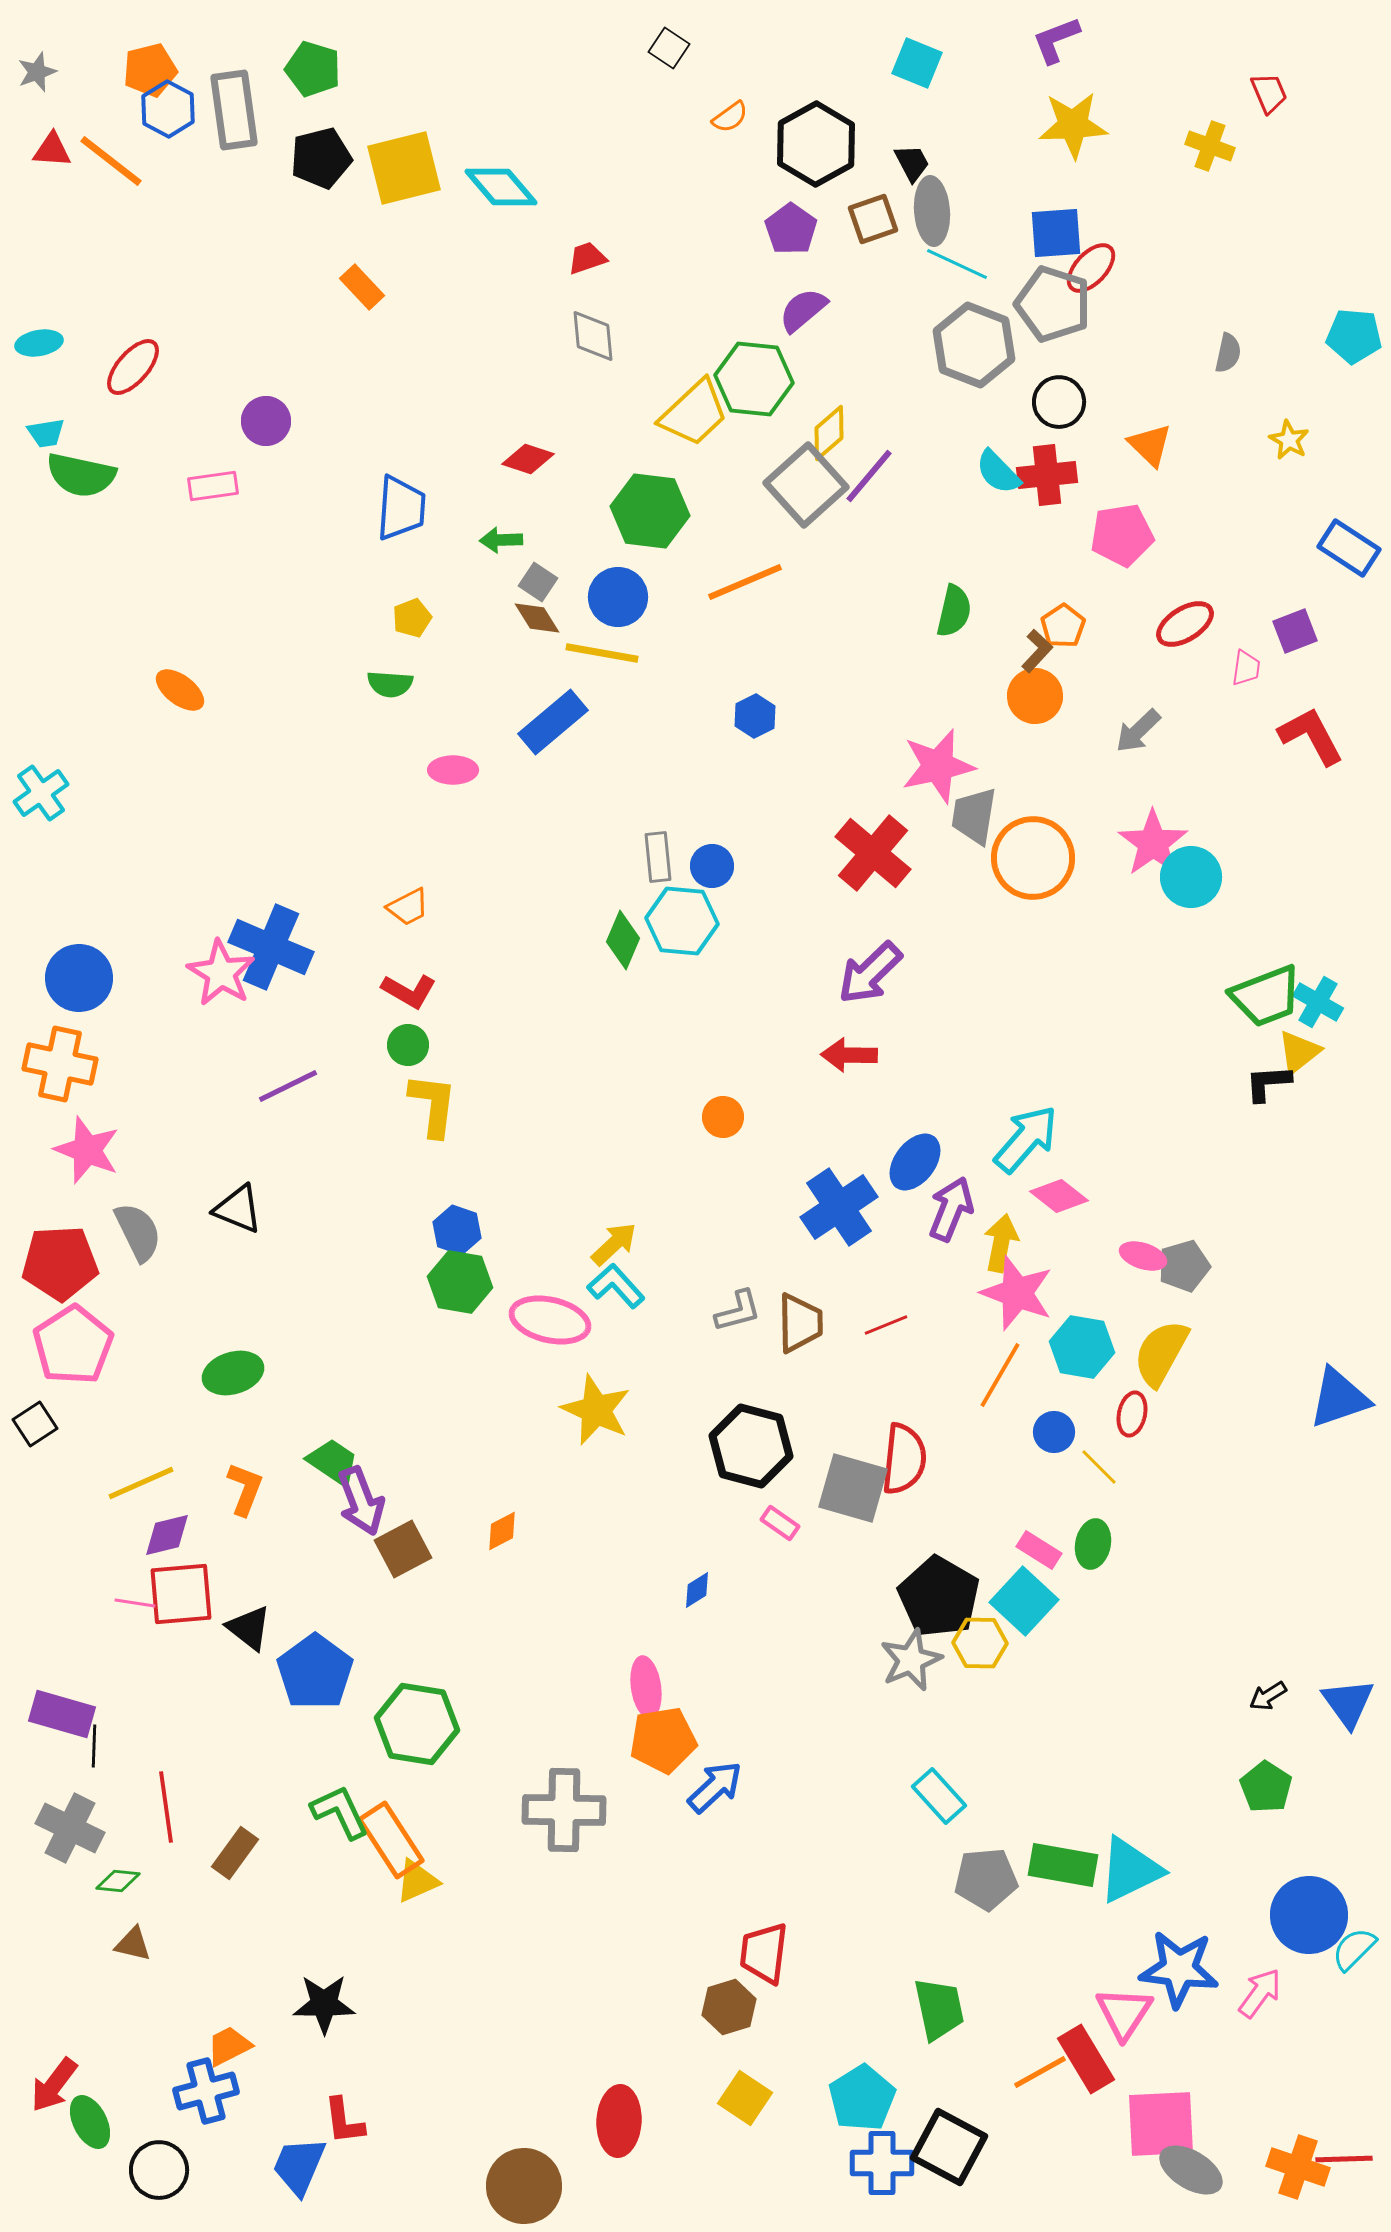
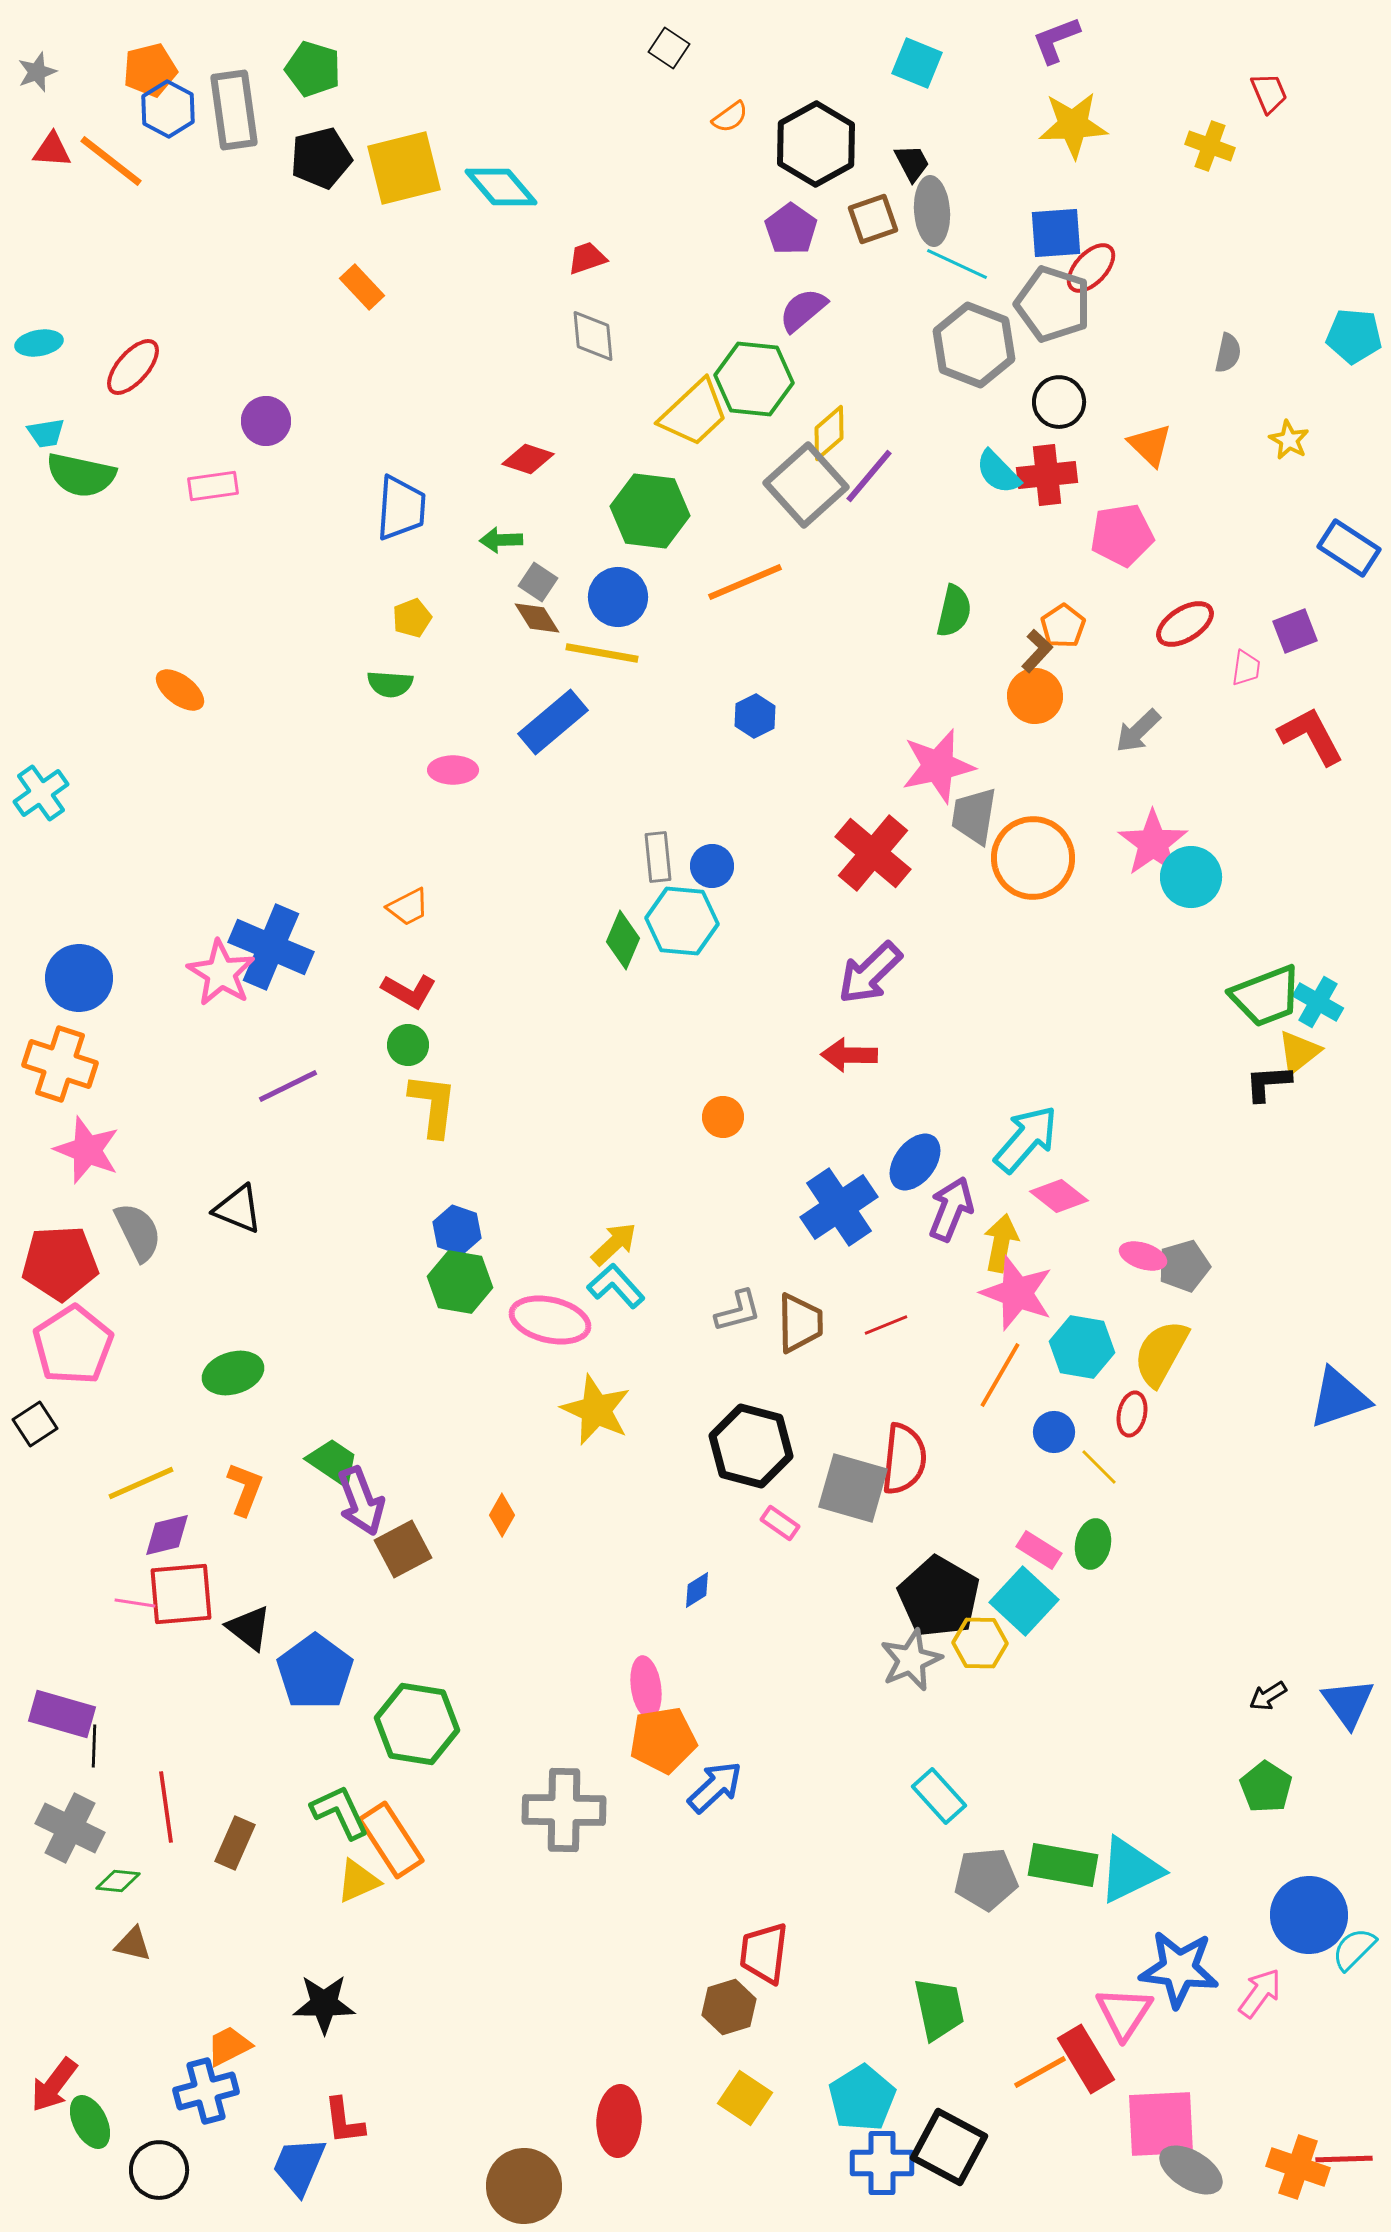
orange cross at (60, 1064): rotated 6 degrees clockwise
orange diamond at (502, 1531): moved 16 px up; rotated 33 degrees counterclockwise
brown rectangle at (235, 1853): moved 10 px up; rotated 12 degrees counterclockwise
yellow triangle at (417, 1881): moved 59 px left
